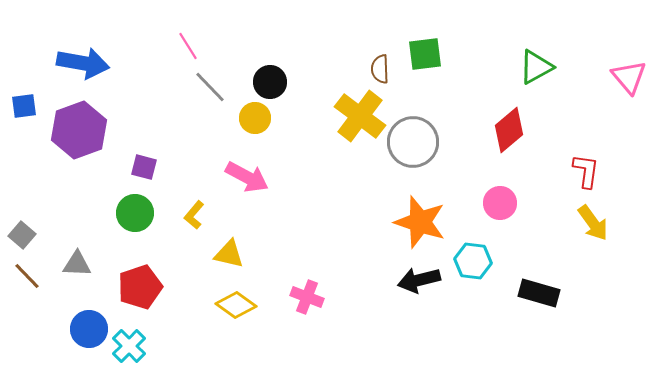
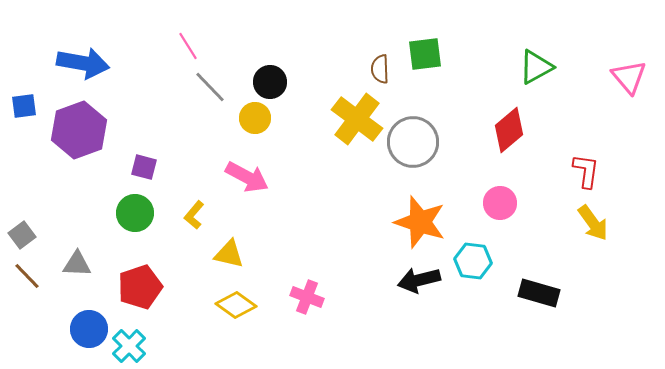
yellow cross: moved 3 px left, 3 px down
gray square: rotated 12 degrees clockwise
